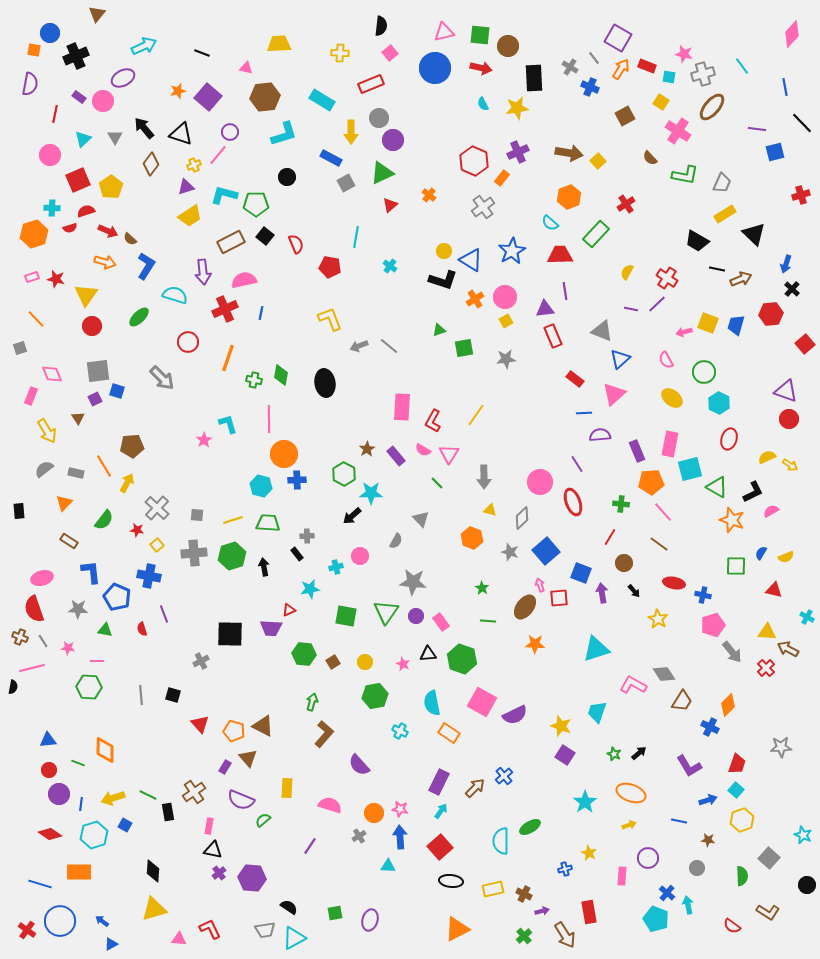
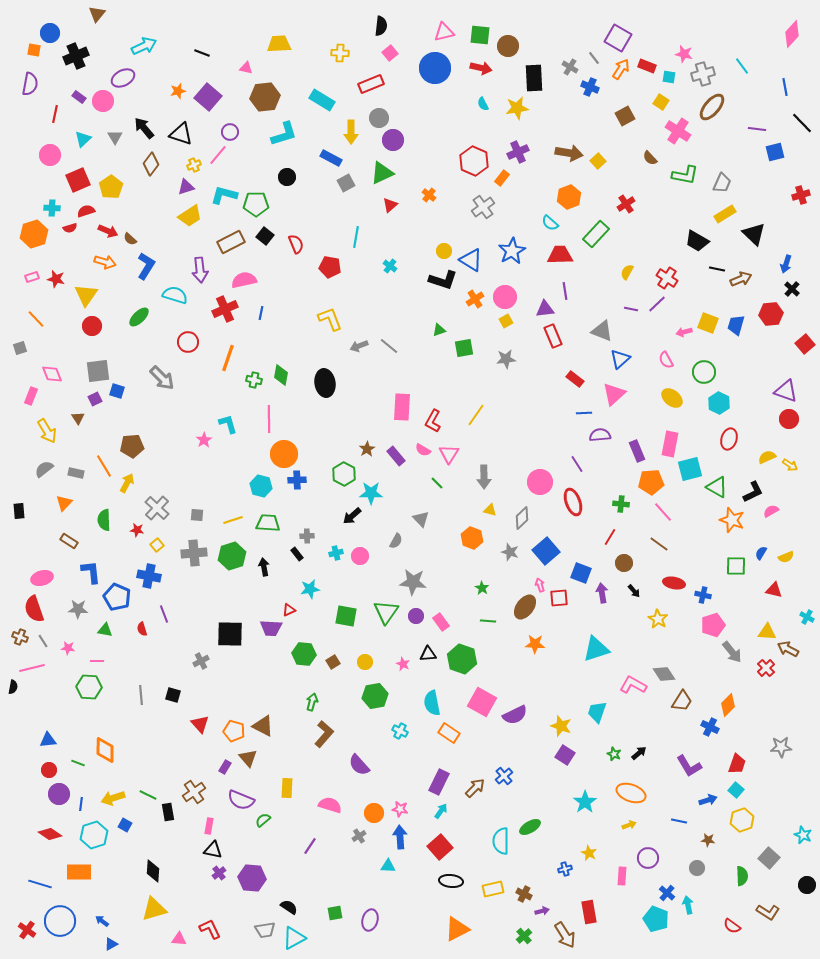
purple arrow at (203, 272): moved 3 px left, 2 px up
green semicircle at (104, 520): rotated 140 degrees clockwise
cyan cross at (336, 567): moved 14 px up
